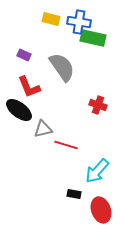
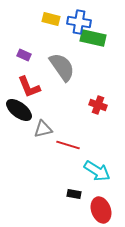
red line: moved 2 px right
cyan arrow: rotated 100 degrees counterclockwise
